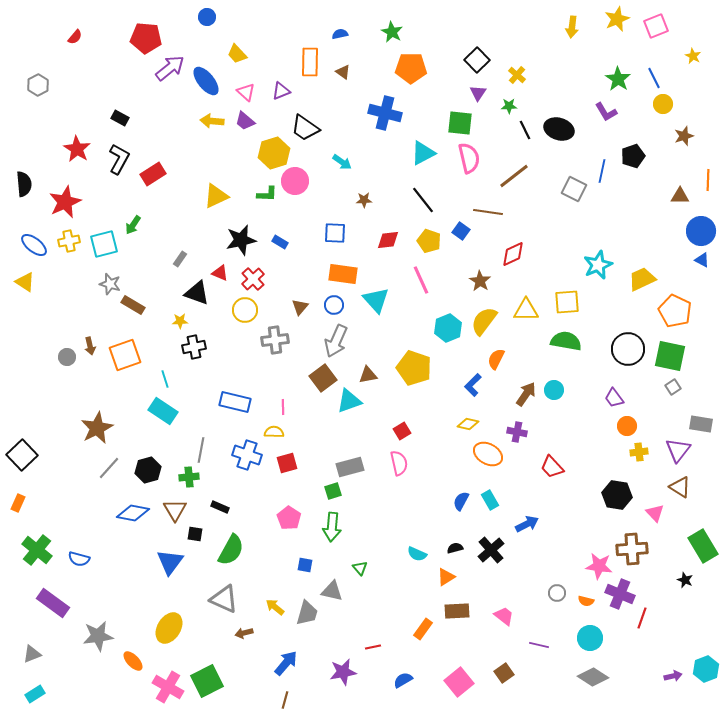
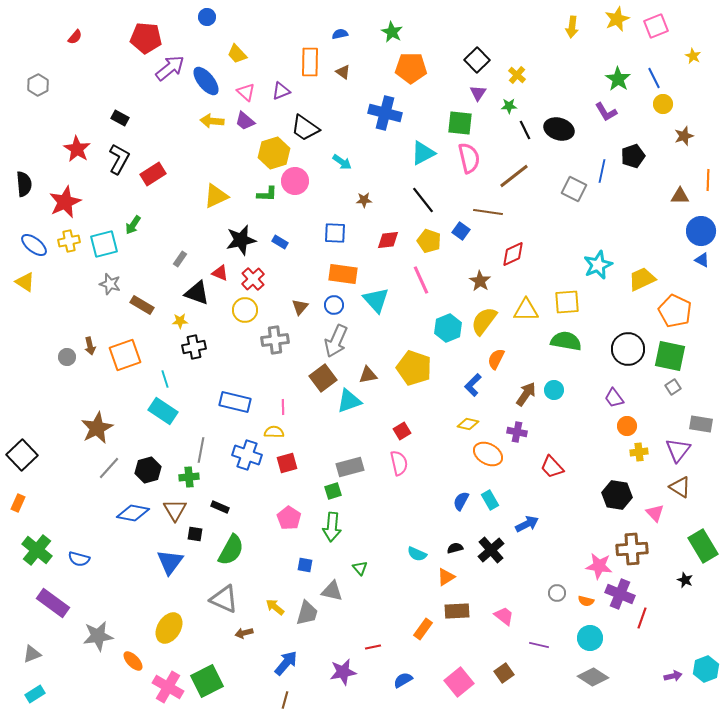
brown rectangle at (133, 305): moved 9 px right
